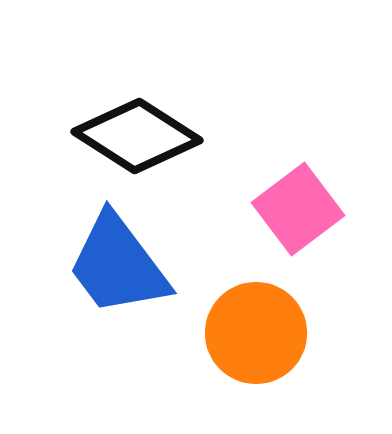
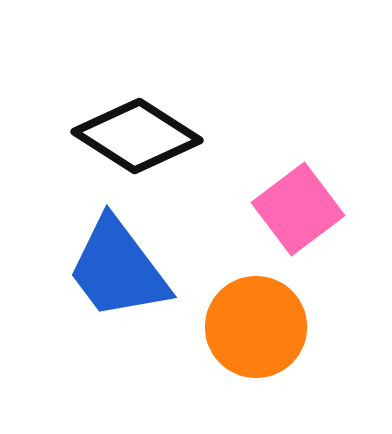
blue trapezoid: moved 4 px down
orange circle: moved 6 px up
